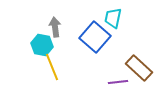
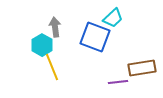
cyan trapezoid: rotated 145 degrees counterclockwise
blue square: rotated 20 degrees counterclockwise
cyan hexagon: rotated 20 degrees clockwise
brown rectangle: moved 3 px right; rotated 52 degrees counterclockwise
